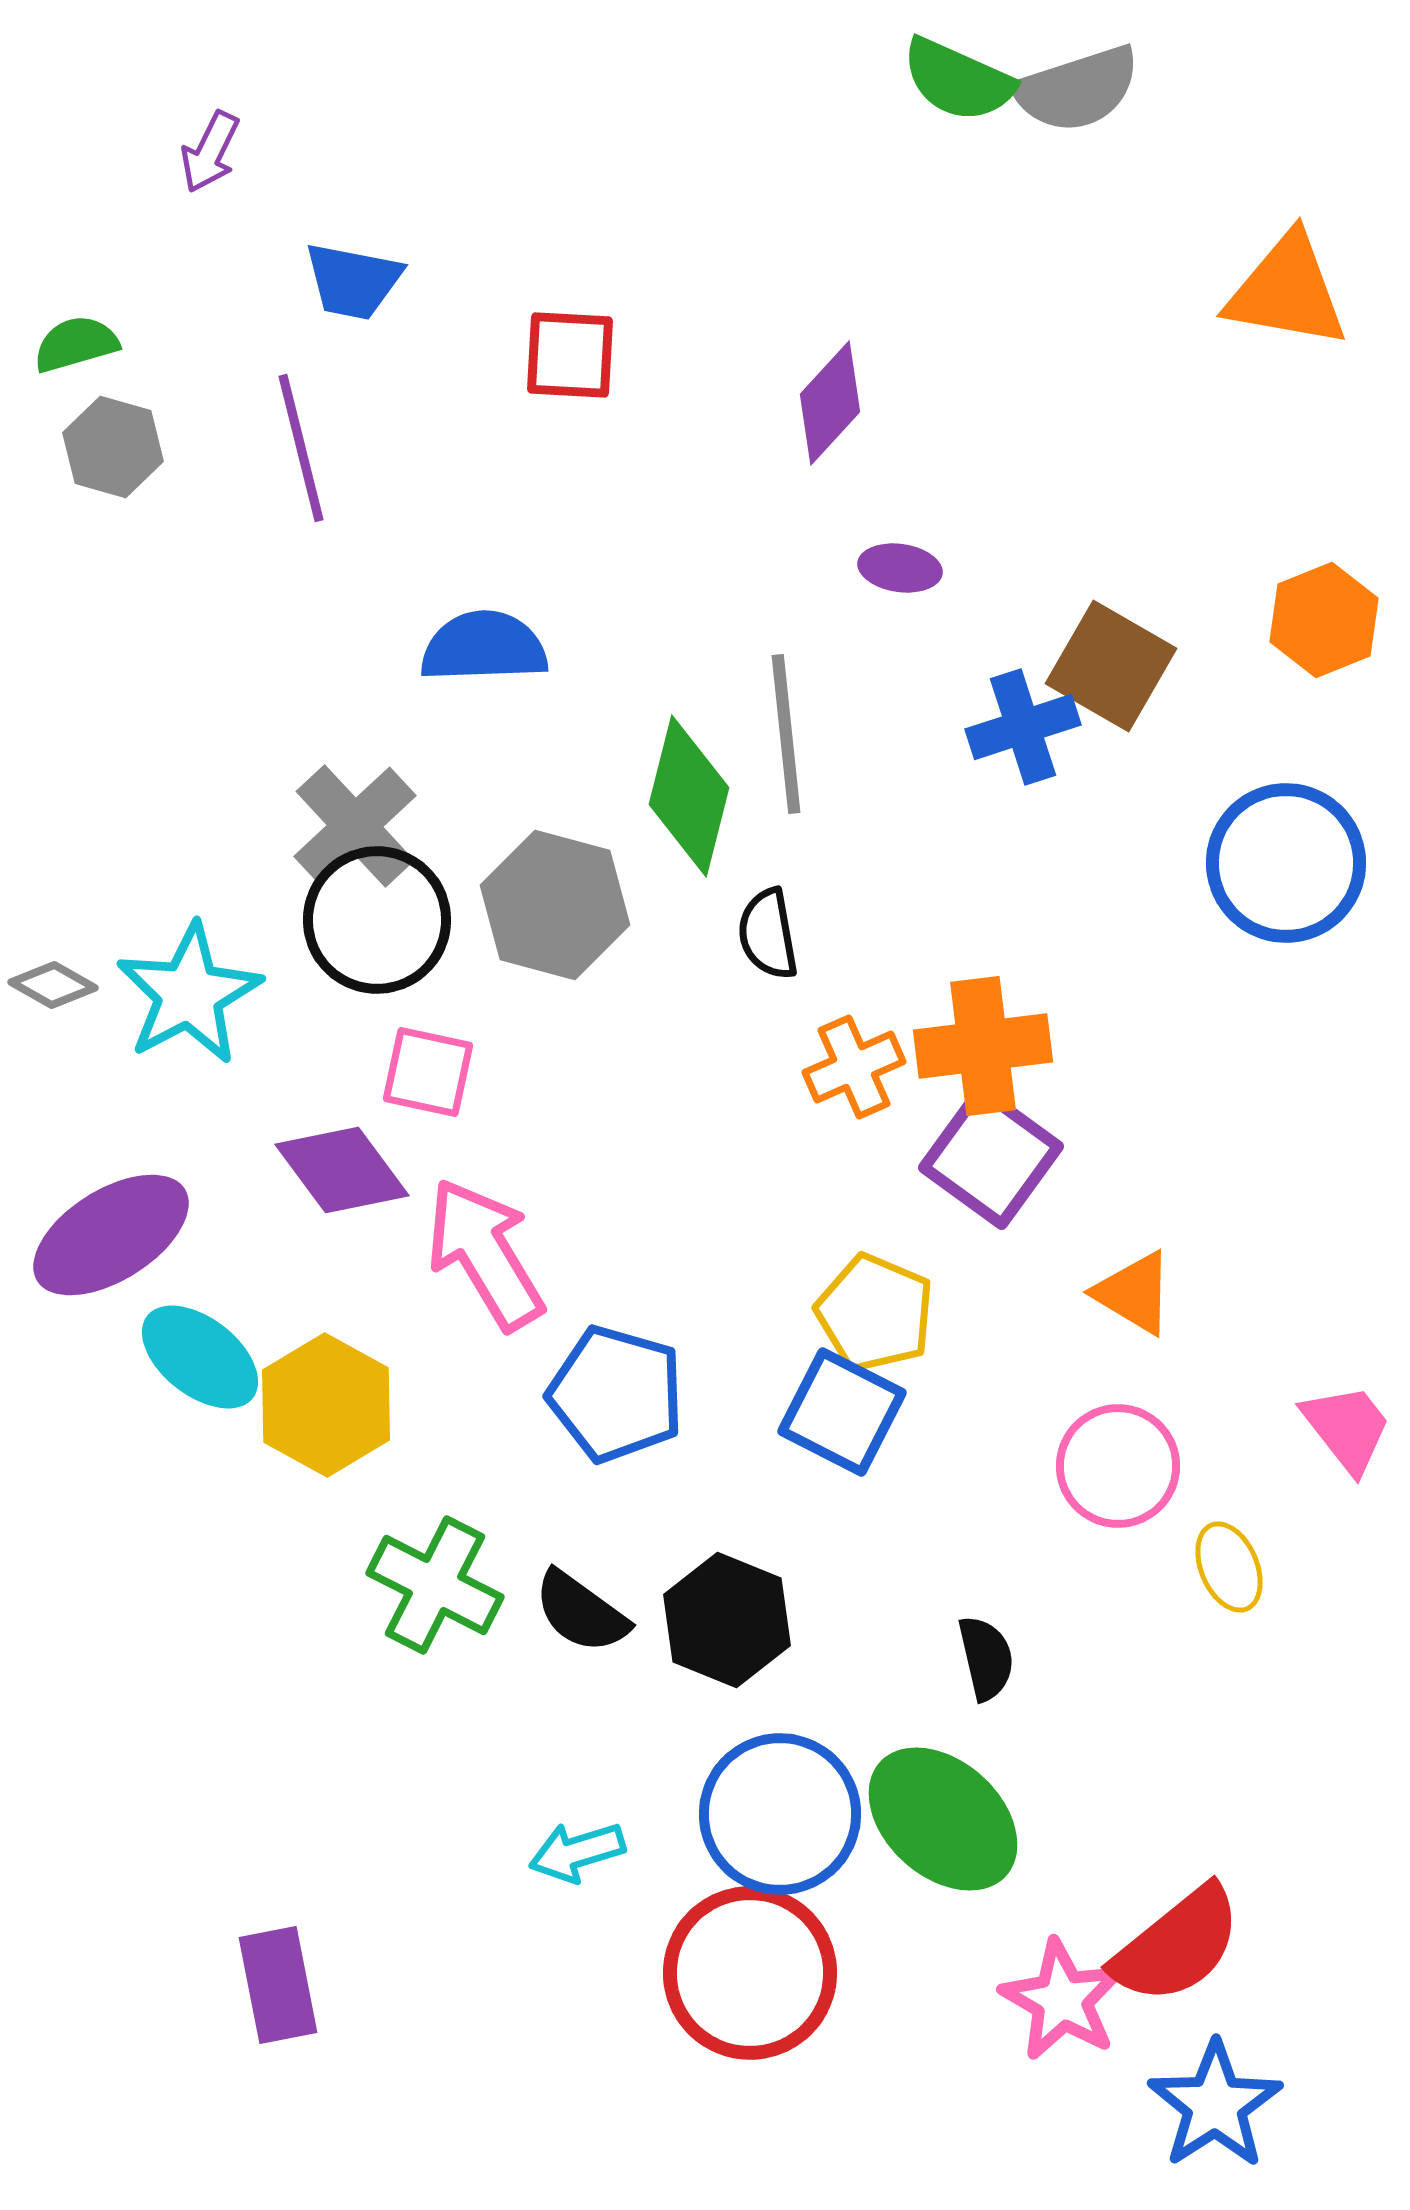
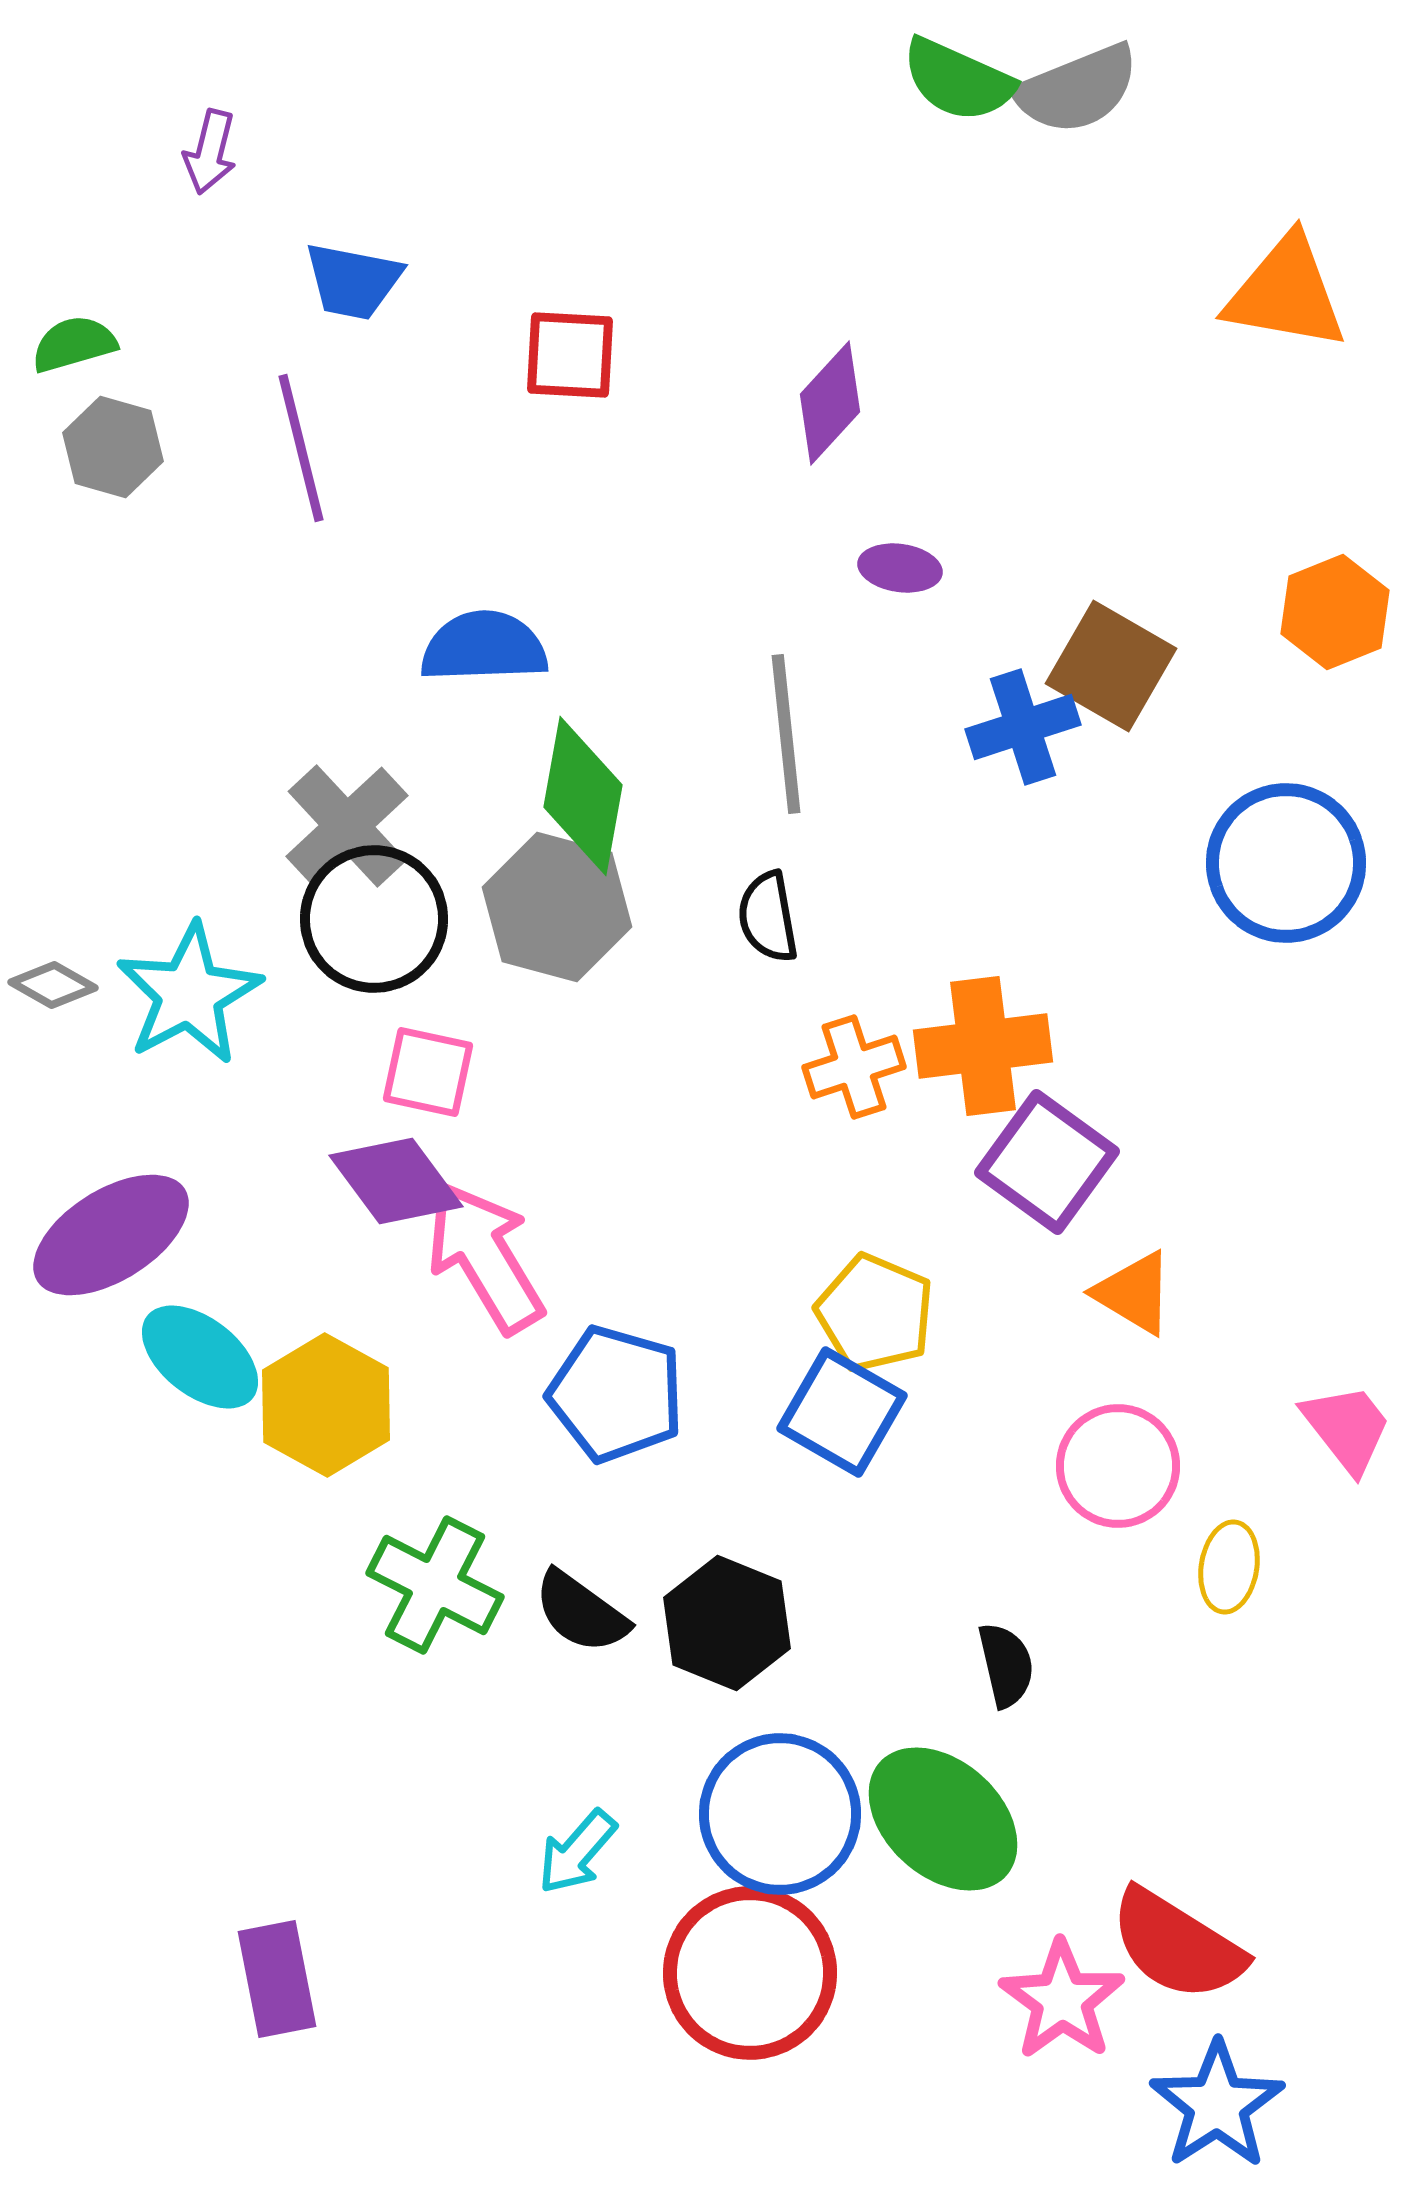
gray semicircle at (1077, 89): rotated 4 degrees counterclockwise
purple arrow at (210, 152): rotated 12 degrees counterclockwise
orange triangle at (1287, 291): moved 1 px left, 2 px down
green semicircle at (76, 344): moved 2 px left
orange hexagon at (1324, 620): moved 11 px right, 8 px up
green diamond at (689, 796): moved 106 px left; rotated 4 degrees counterclockwise
gray cross at (355, 826): moved 8 px left
gray hexagon at (555, 905): moved 2 px right, 2 px down
black circle at (377, 920): moved 3 px left, 1 px up
black semicircle at (768, 934): moved 17 px up
orange cross at (854, 1067): rotated 6 degrees clockwise
purple square at (991, 1157): moved 56 px right, 5 px down
purple diamond at (342, 1170): moved 54 px right, 11 px down
pink arrow at (485, 1254): moved 3 px down
blue square at (842, 1412): rotated 3 degrees clockwise
yellow ellipse at (1229, 1567): rotated 32 degrees clockwise
black hexagon at (727, 1620): moved 3 px down
black semicircle at (986, 1658): moved 20 px right, 7 px down
cyan arrow at (577, 1852): rotated 32 degrees counterclockwise
red semicircle at (1177, 1945): rotated 71 degrees clockwise
purple rectangle at (278, 1985): moved 1 px left, 6 px up
pink star at (1062, 2000): rotated 6 degrees clockwise
blue star at (1215, 2105): moved 2 px right
